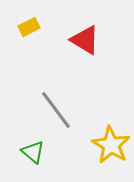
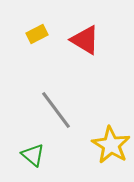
yellow rectangle: moved 8 px right, 7 px down
green triangle: moved 3 px down
